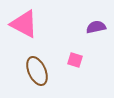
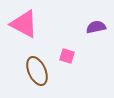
pink square: moved 8 px left, 4 px up
